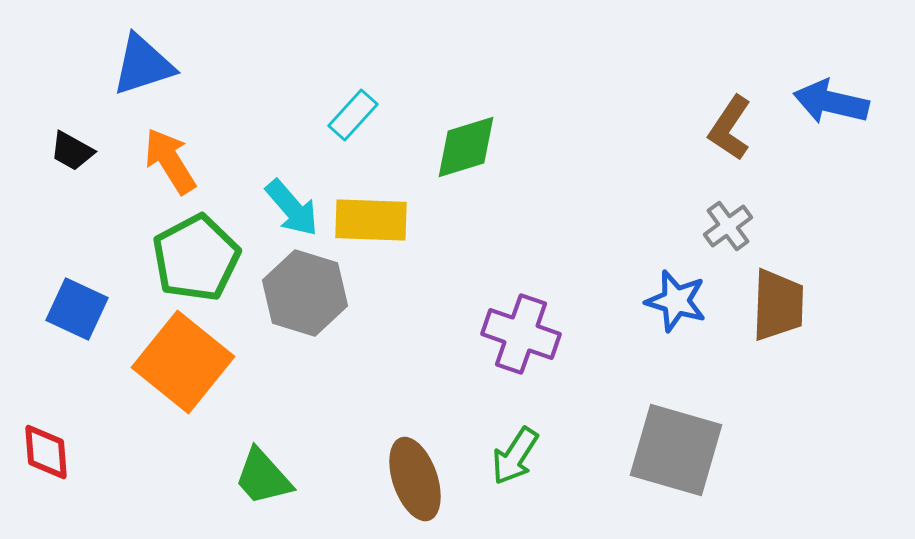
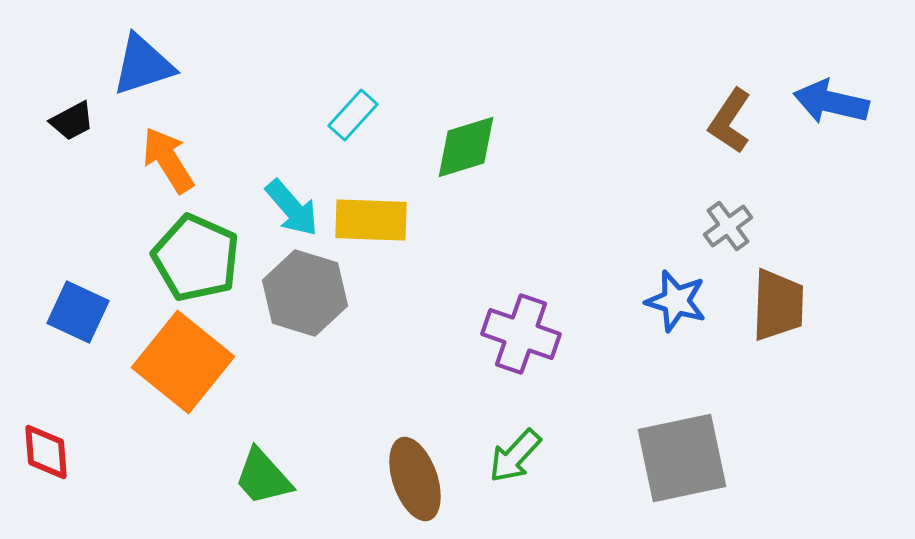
brown L-shape: moved 7 px up
black trapezoid: moved 30 px up; rotated 57 degrees counterclockwise
orange arrow: moved 2 px left, 1 px up
green pentagon: rotated 20 degrees counterclockwise
blue square: moved 1 px right, 3 px down
gray square: moved 6 px right, 8 px down; rotated 28 degrees counterclockwise
green arrow: rotated 10 degrees clockwise
